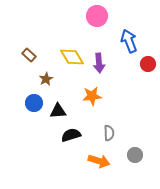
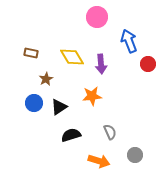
pink circle: moved 1 px down
brown rectangle: moved 2 px right, 2 px up; rotated 32 degrees counterclockwise
purple arrow: moved 2 px right, 1 px down
black triangle: moved 1 px right, 4 px up; rotated 30 degrees counterclockwise
gray semicircle: moved 1 px right, 1 px up; rotated 21 degrees counterclockwise
